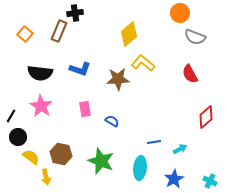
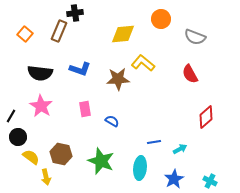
orange circle: moved 19 px left, 6 px down
yellow diamond: moved 6 px left; rotated 35 degrees clockwise
